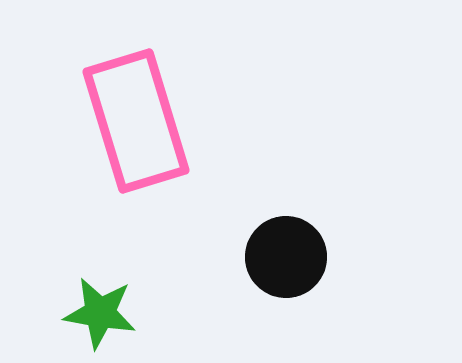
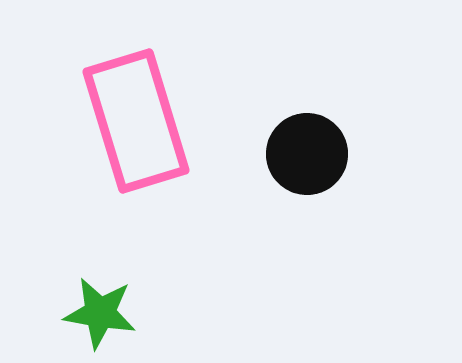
black circle: moved 21 px right, 103 px up
